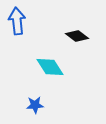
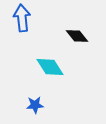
blue arrow: moved 5 px right, 3 px up
black diamond: rotated 15 degrees clockwise
